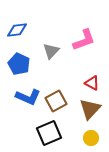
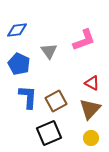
gray triangle: moved 2 px left; rotated 18 degrees counterclockwise
blue L-shape: rotated 110 degrees counterclockwise
